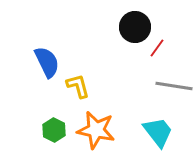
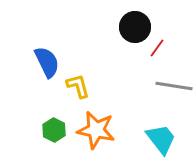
cyan trapezoid: moved 3 px right, 7 px down
